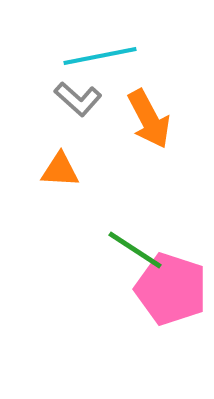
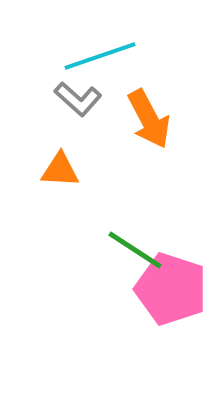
cyan line: rotated 8 degrees counterclockwise
